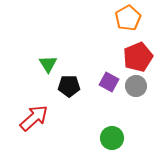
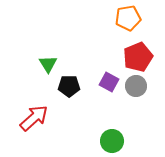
orange pentagon: rotated 20 degrees clockwise
green circle: moved 3 px down
